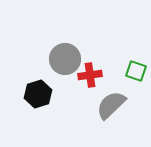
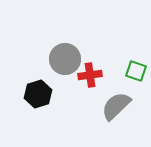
gray semicircle: moved 5 px right, 1 px down
